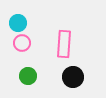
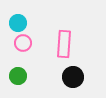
pink circle: moved 1 px right
green circle: moved 10 px left
